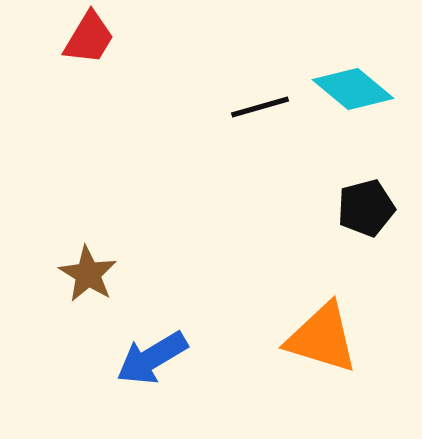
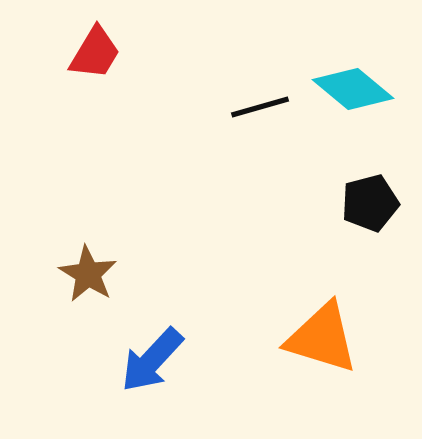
red trapezoid: moved 6 px right, 15 px down
black pentagon: moved 4 px right, 5 px up
blue arrow: moved 2 px down; rotated 16 degrees counterclockwise
